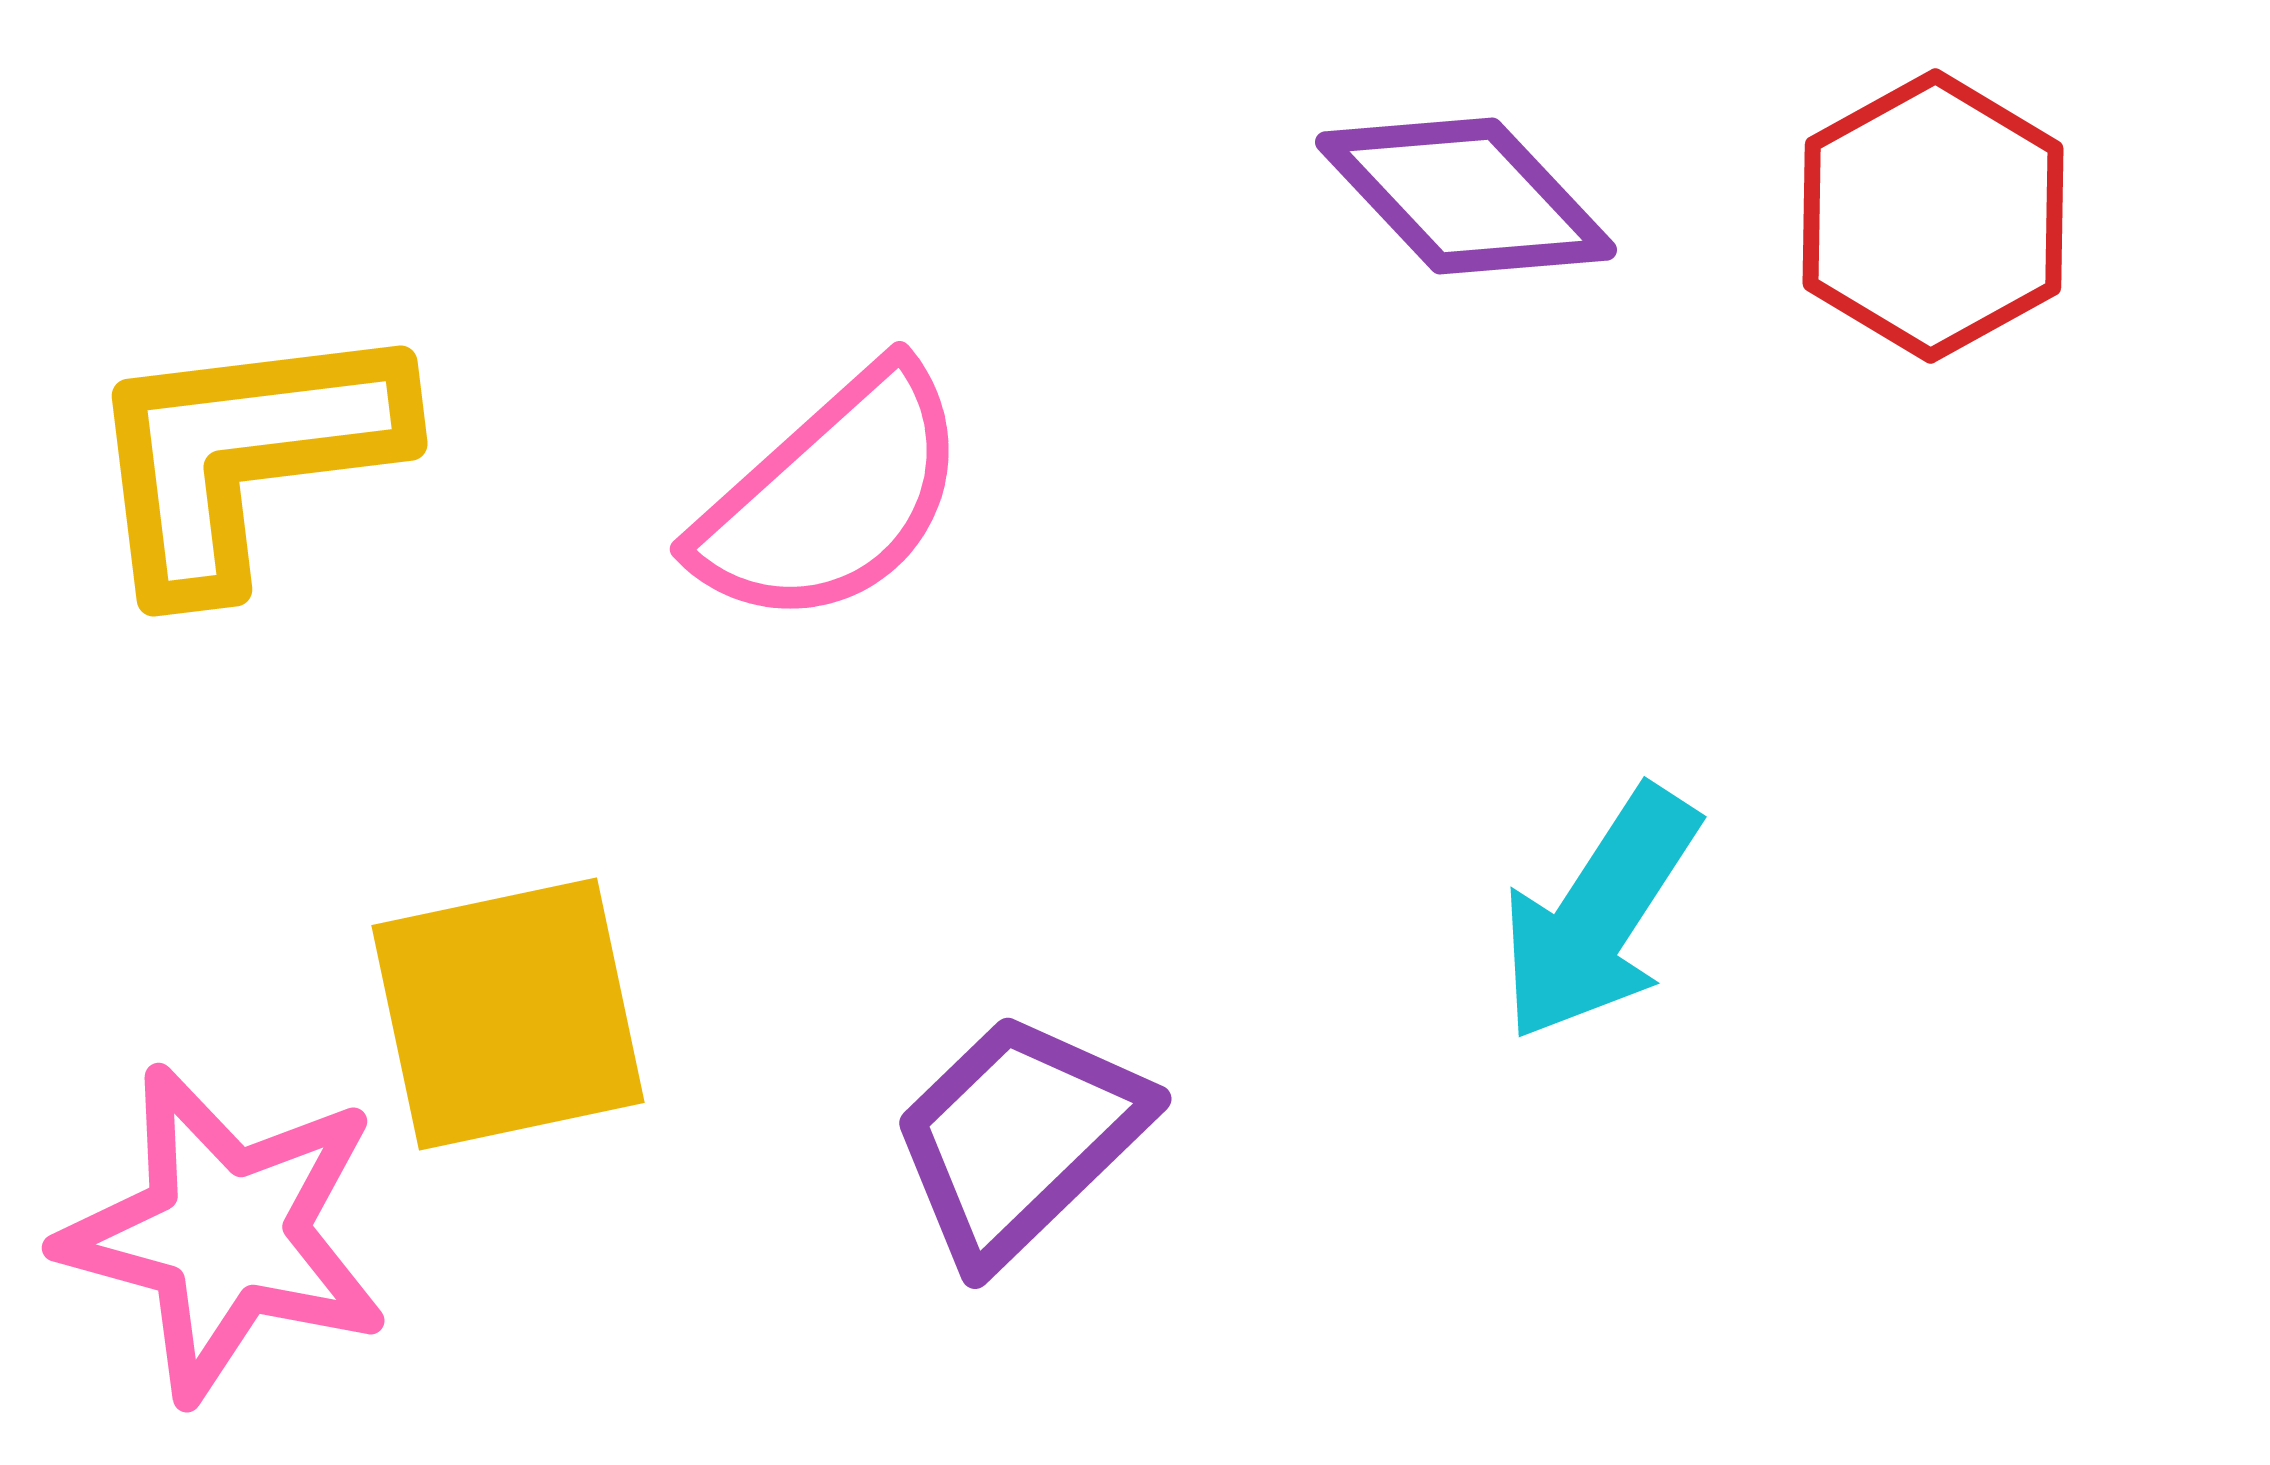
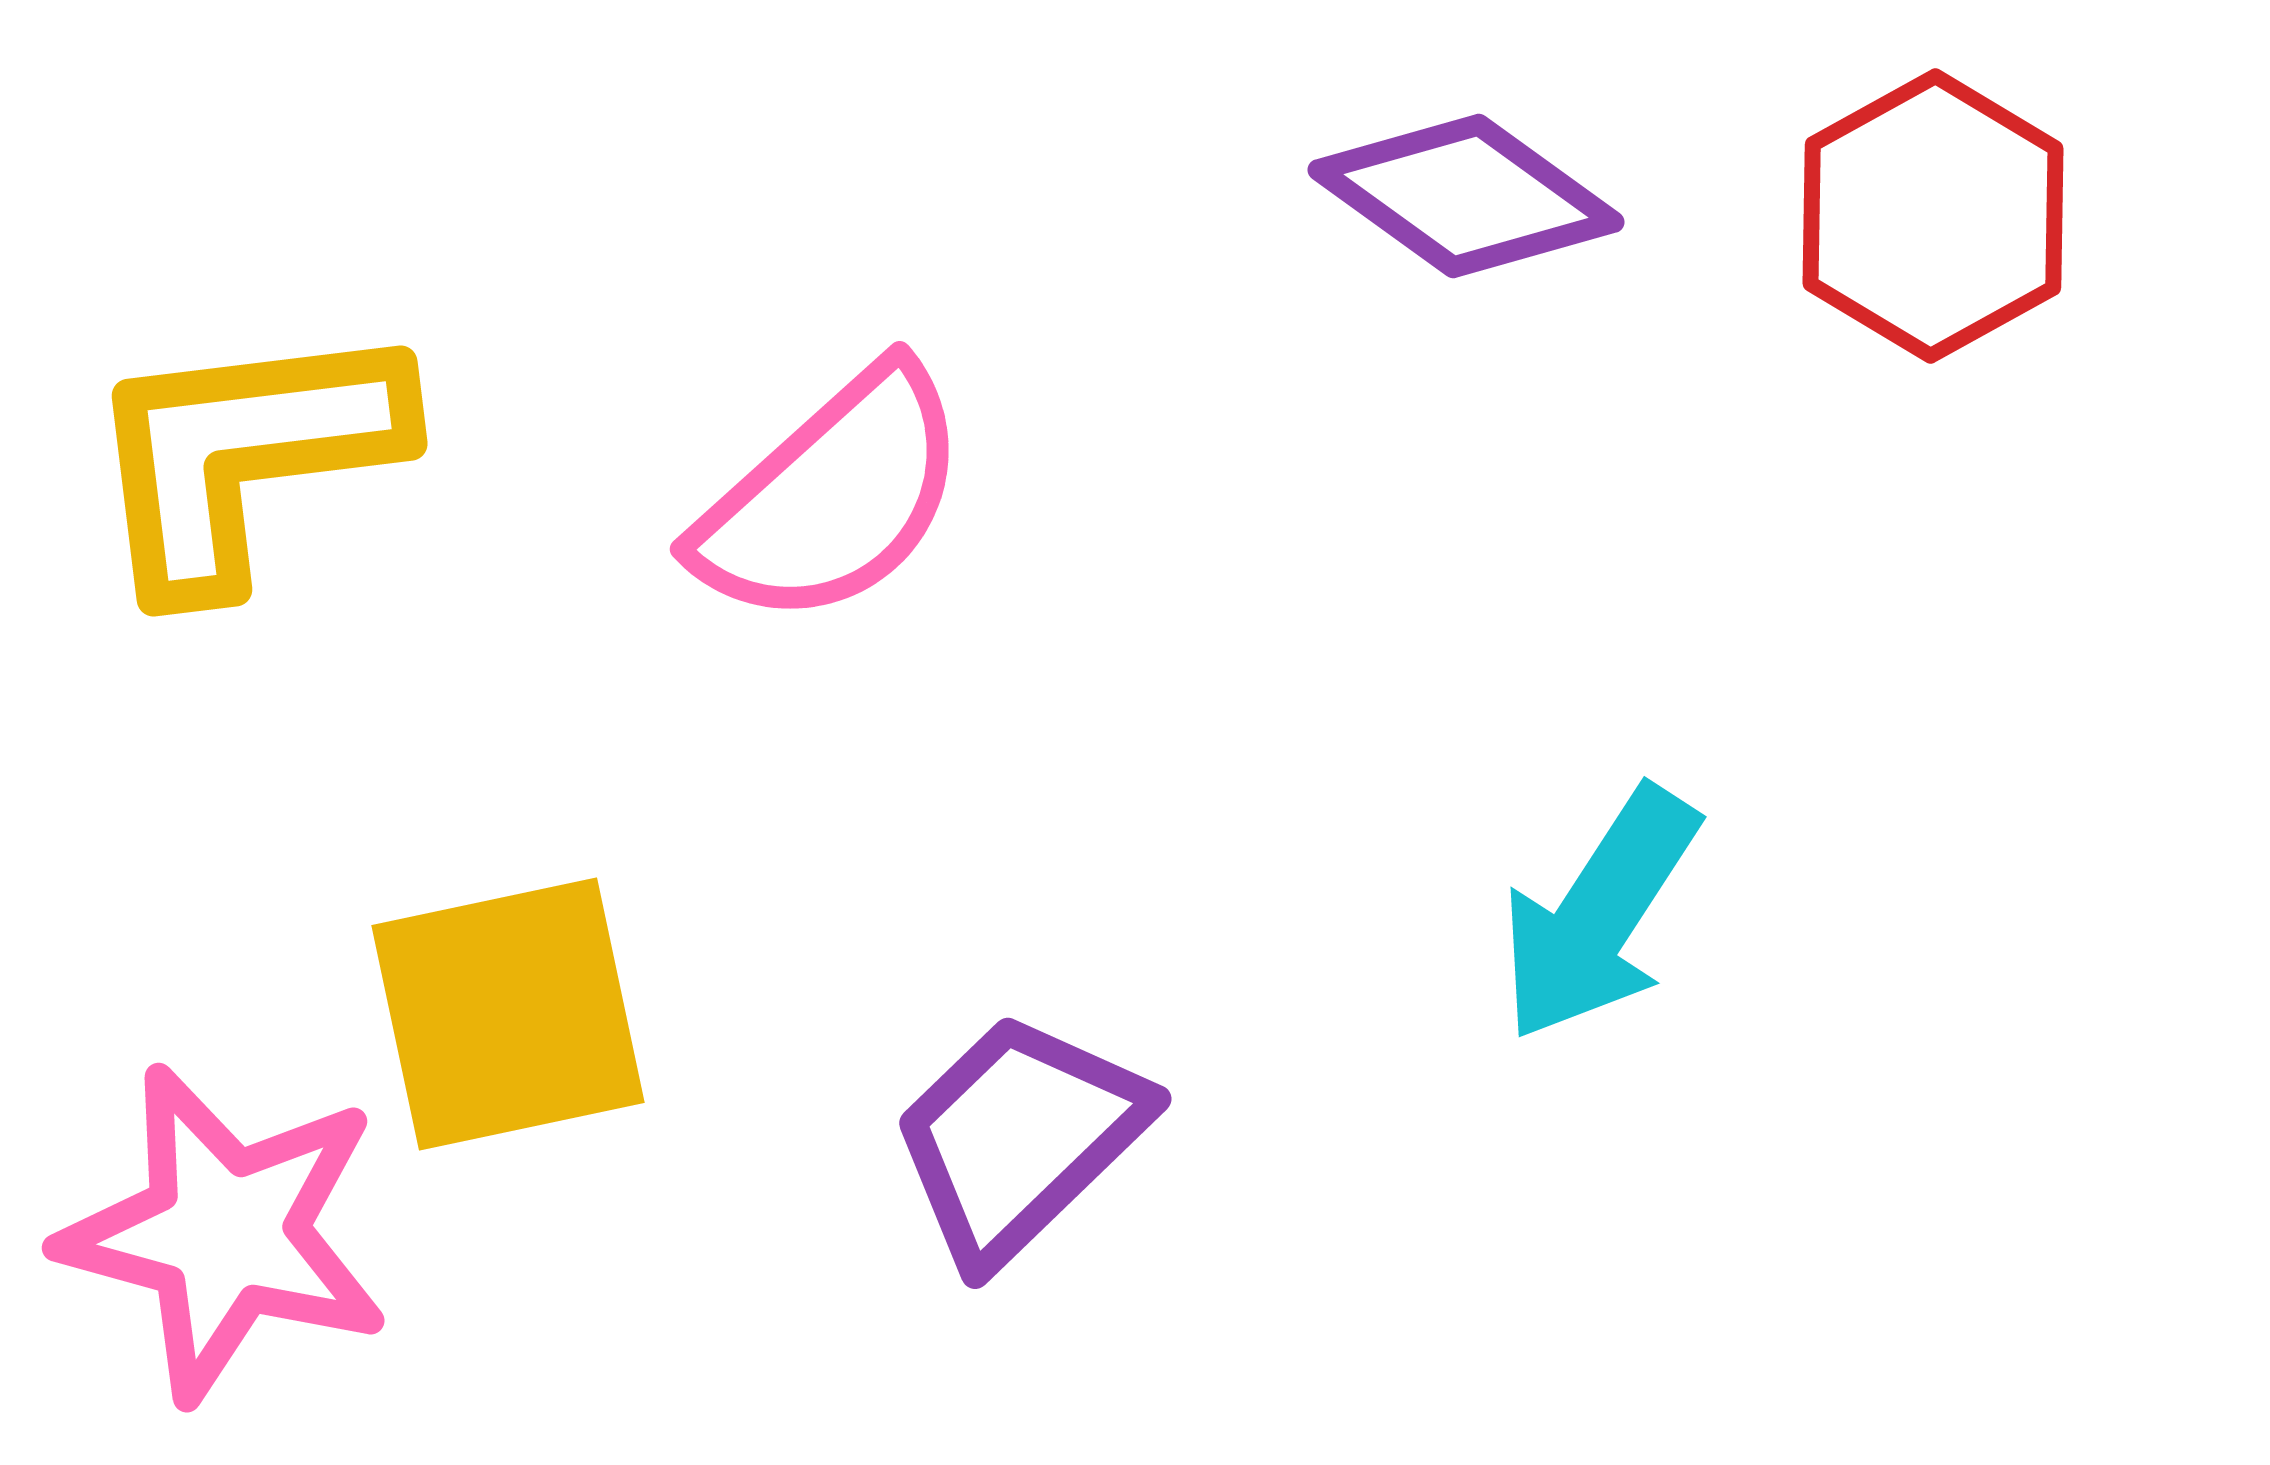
purple diamond: rotated 11 degrees counterclockwise
